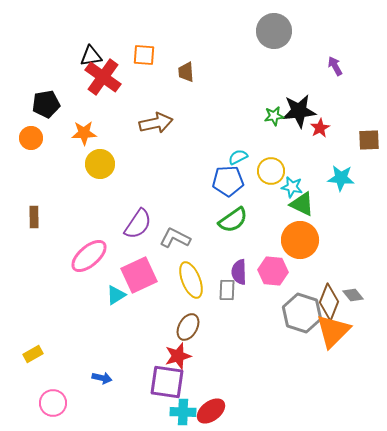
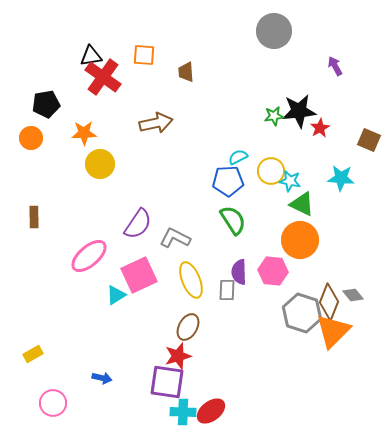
brown square at (369, 140): rotated 25 degrees clockwise
cyan star at (292, 187): moved 2 px left, 6 px up
green semicircle at (233, 220): rotated 88 degrees counterclockwise
